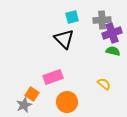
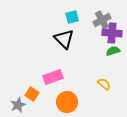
gray cross: rotated 24 degrees counterclockwise
purple cross: rotated 24 degrees clockwise
green semicircle: rotated 32 degrees counterclockwise
gray star: moved 6 px left
